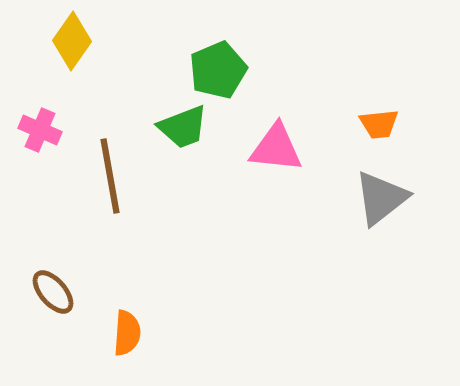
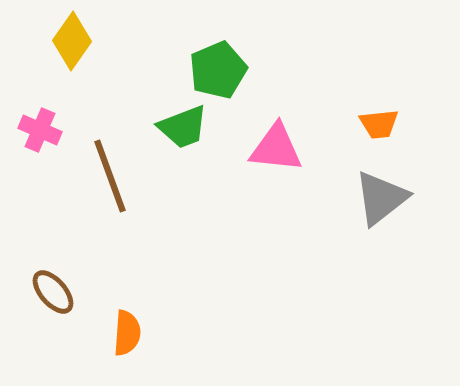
brown line: rotated 10 degrees counterclockwise
